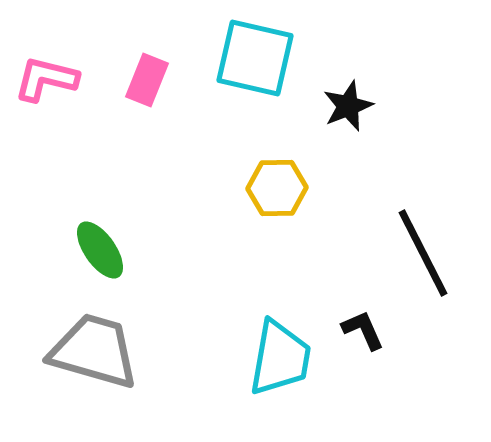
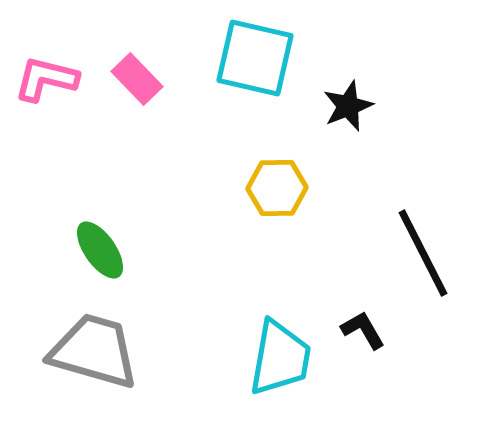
pink rectangle: moved 10 px left, 1 px up; rotated 66 degrees counterclockwise
black L-shape: rotated 6 degrees counterclockwise
